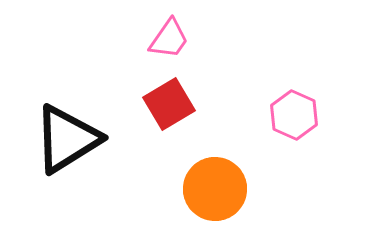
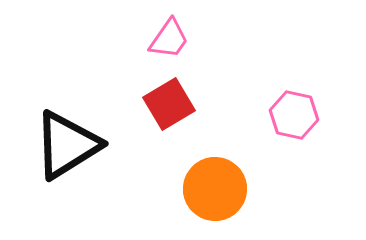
pink hexagon: rotated 12 degrees counterclockwise
black triangle: moved 6 px down
